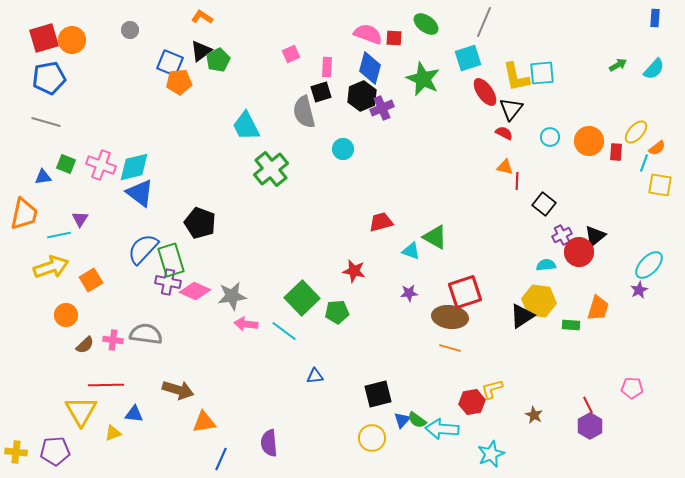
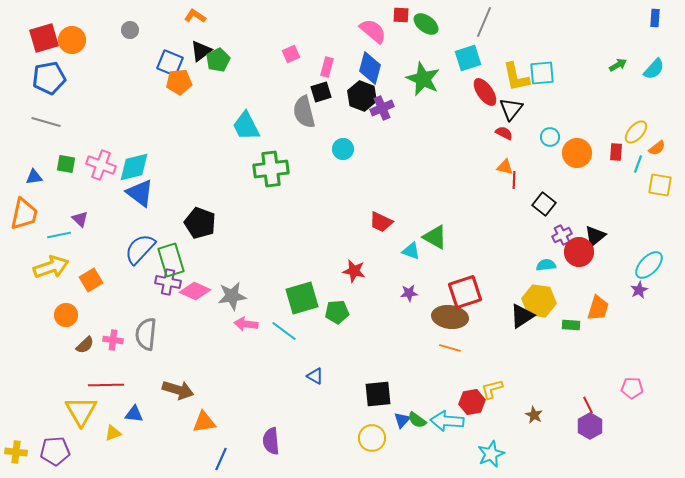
orange L-shape at (202, 17): moved 7 px left, 1 px up
pink semicircle at (368, 34): moved 5 px right, 3 px up; rotated 20 degrees clockwise
red square at (394, 38): moved 7 px right, 23 px up
pink rectangle at (327, 67): rotated 12 degrees clockwise
black hexagon at (362, 96): rotated 16 degrees counterclockwise
orange circle at (589, 141): moved 12 px left, 12 px down
cyan line at (644, 163): moved 6 px left, 1 px down
green square at (66, 164): rotated 12 degrees counterclockwise
green cross at (271, 169): rotated 32 degrees clockwise
blue triangle at (43, 177): moved 9 px left
red line at (517, 181): moved 3 px left, 1 px up
purple triangle at (80, 219): rotated 18 degrees counterclockwise
red trapezoid at (381, 222): rotated 140 degrees counterclockwise
blue semicircle at (143, 249): moved 3 px left
green square at (302, 298): rotated 28 degrees clockwise
gray semicircle at (146, 334): rotated 92 degrees counterclockwise
blue triangle at (315, 376): rotated 36 degrees clockwise
black square at (378, 394): rotated 8 degrees clockwise
cyan arrow at (442, 429): moved 5 px right, 8 px up
purple semicircle at (269, 443): moved 2 px right, 2 px up
